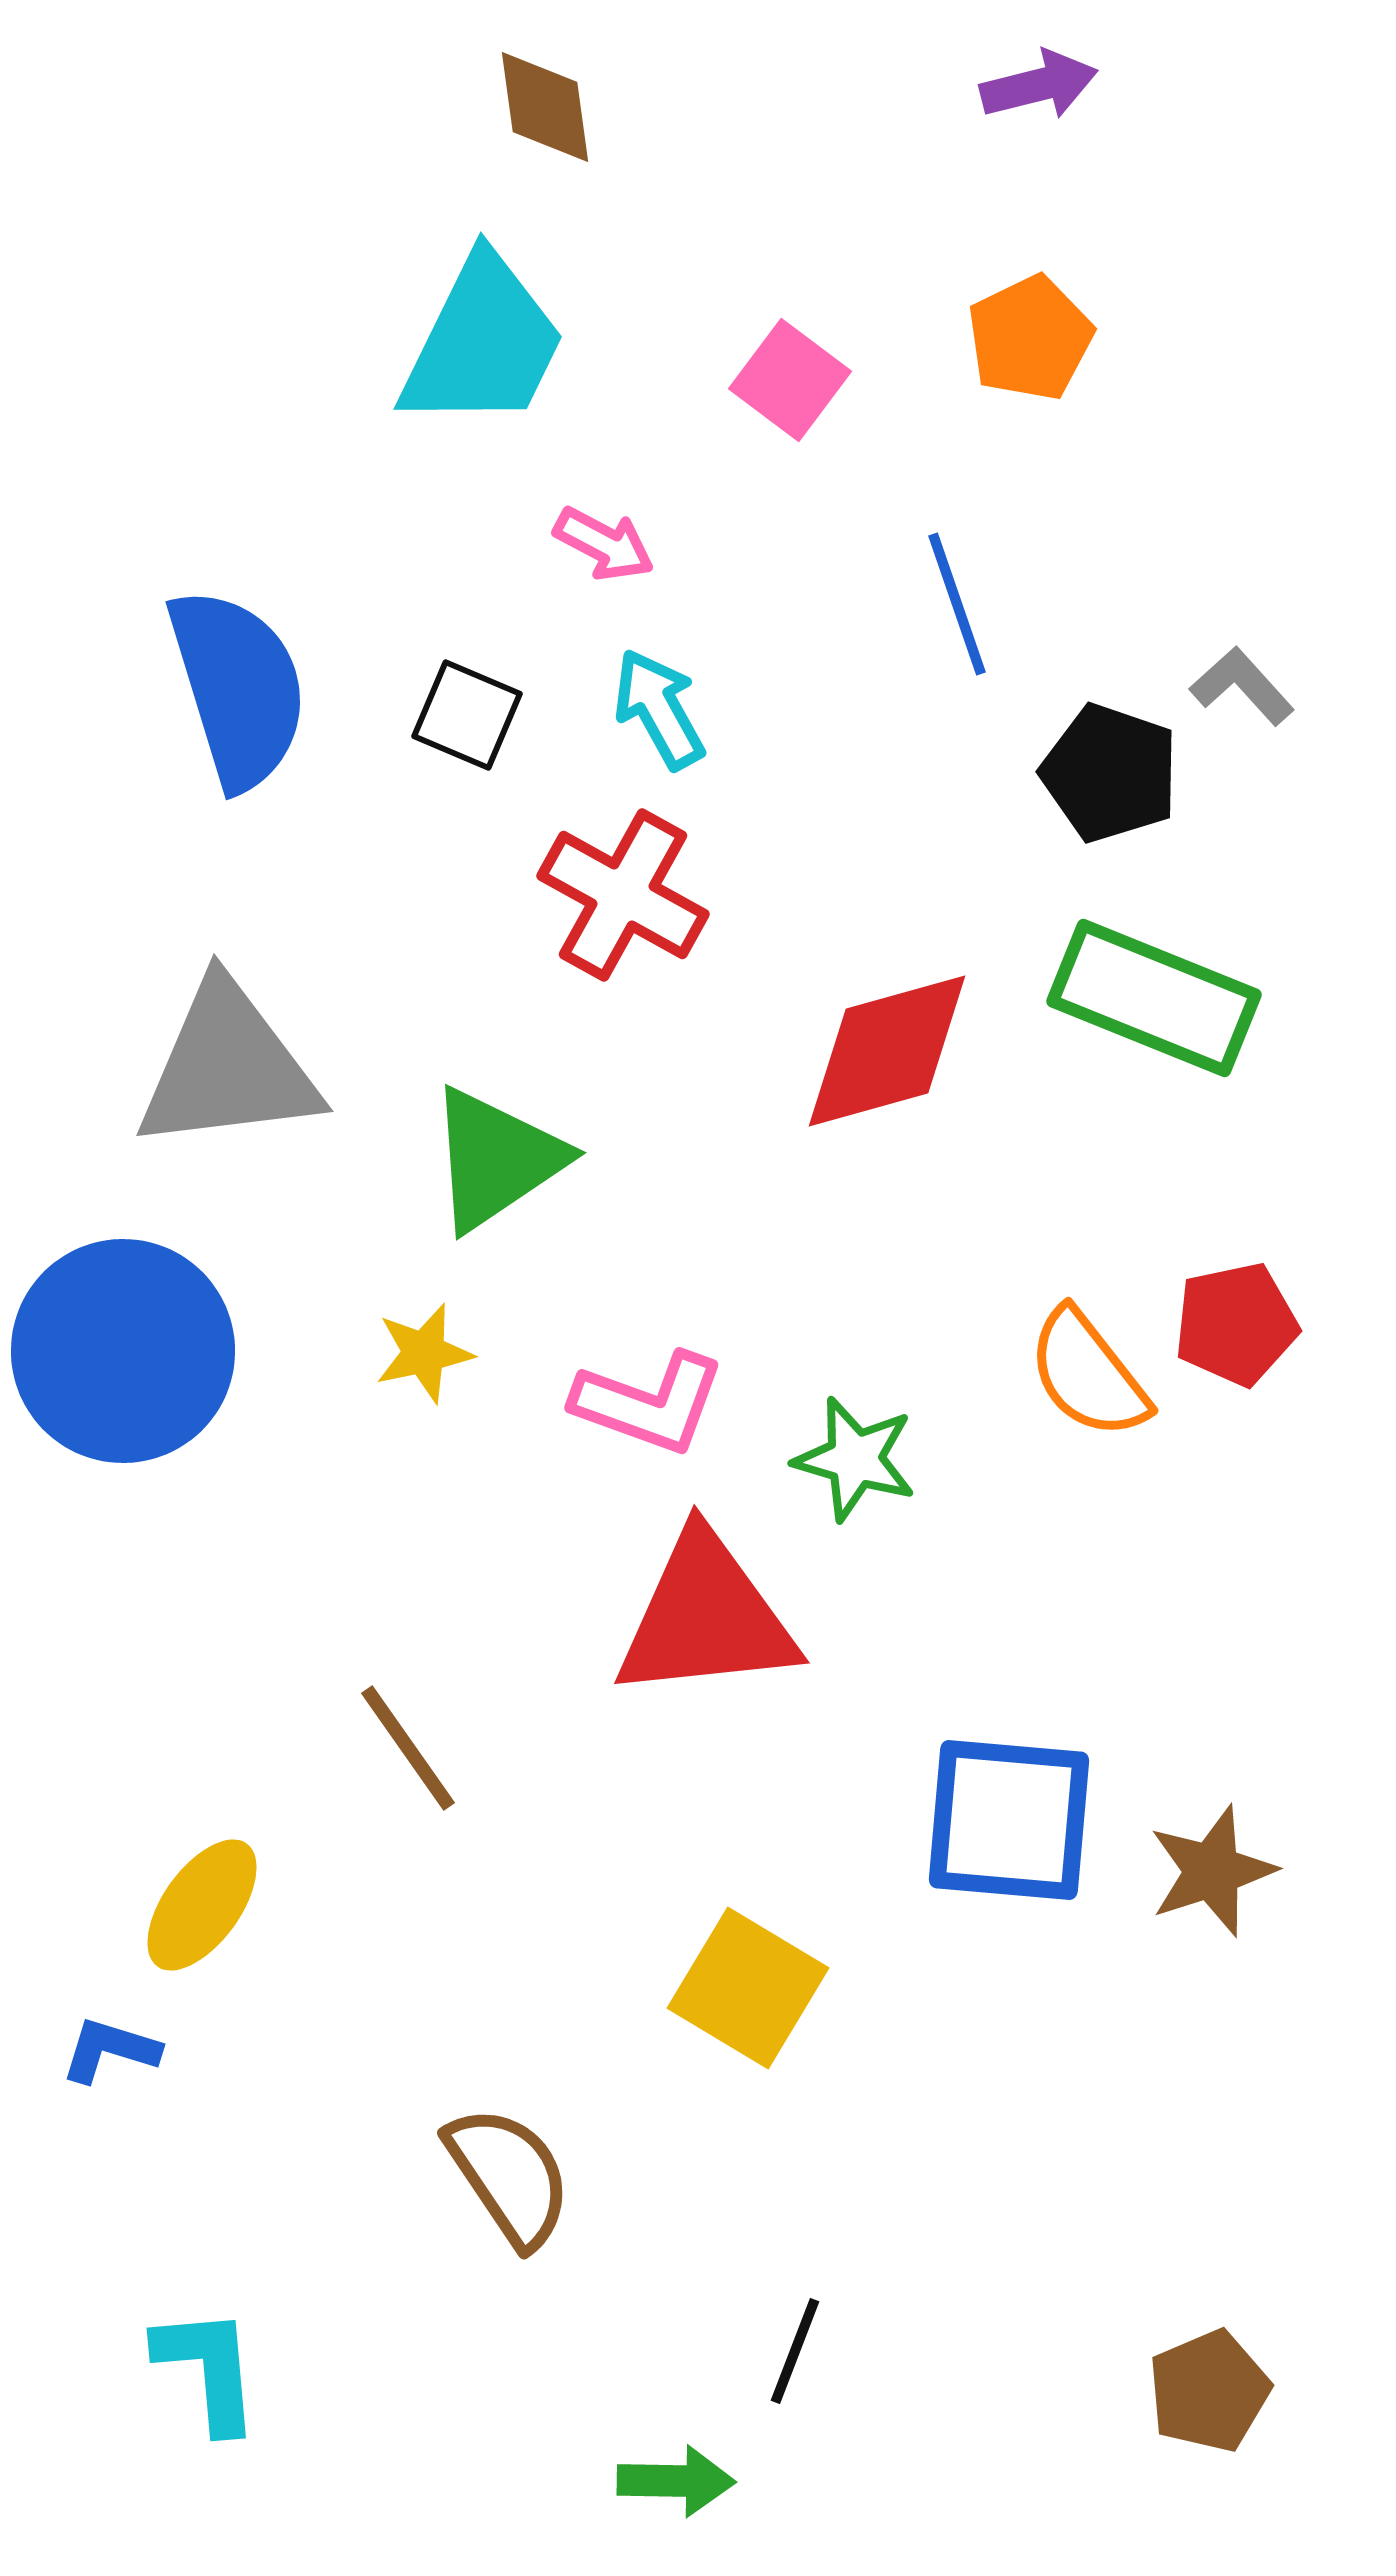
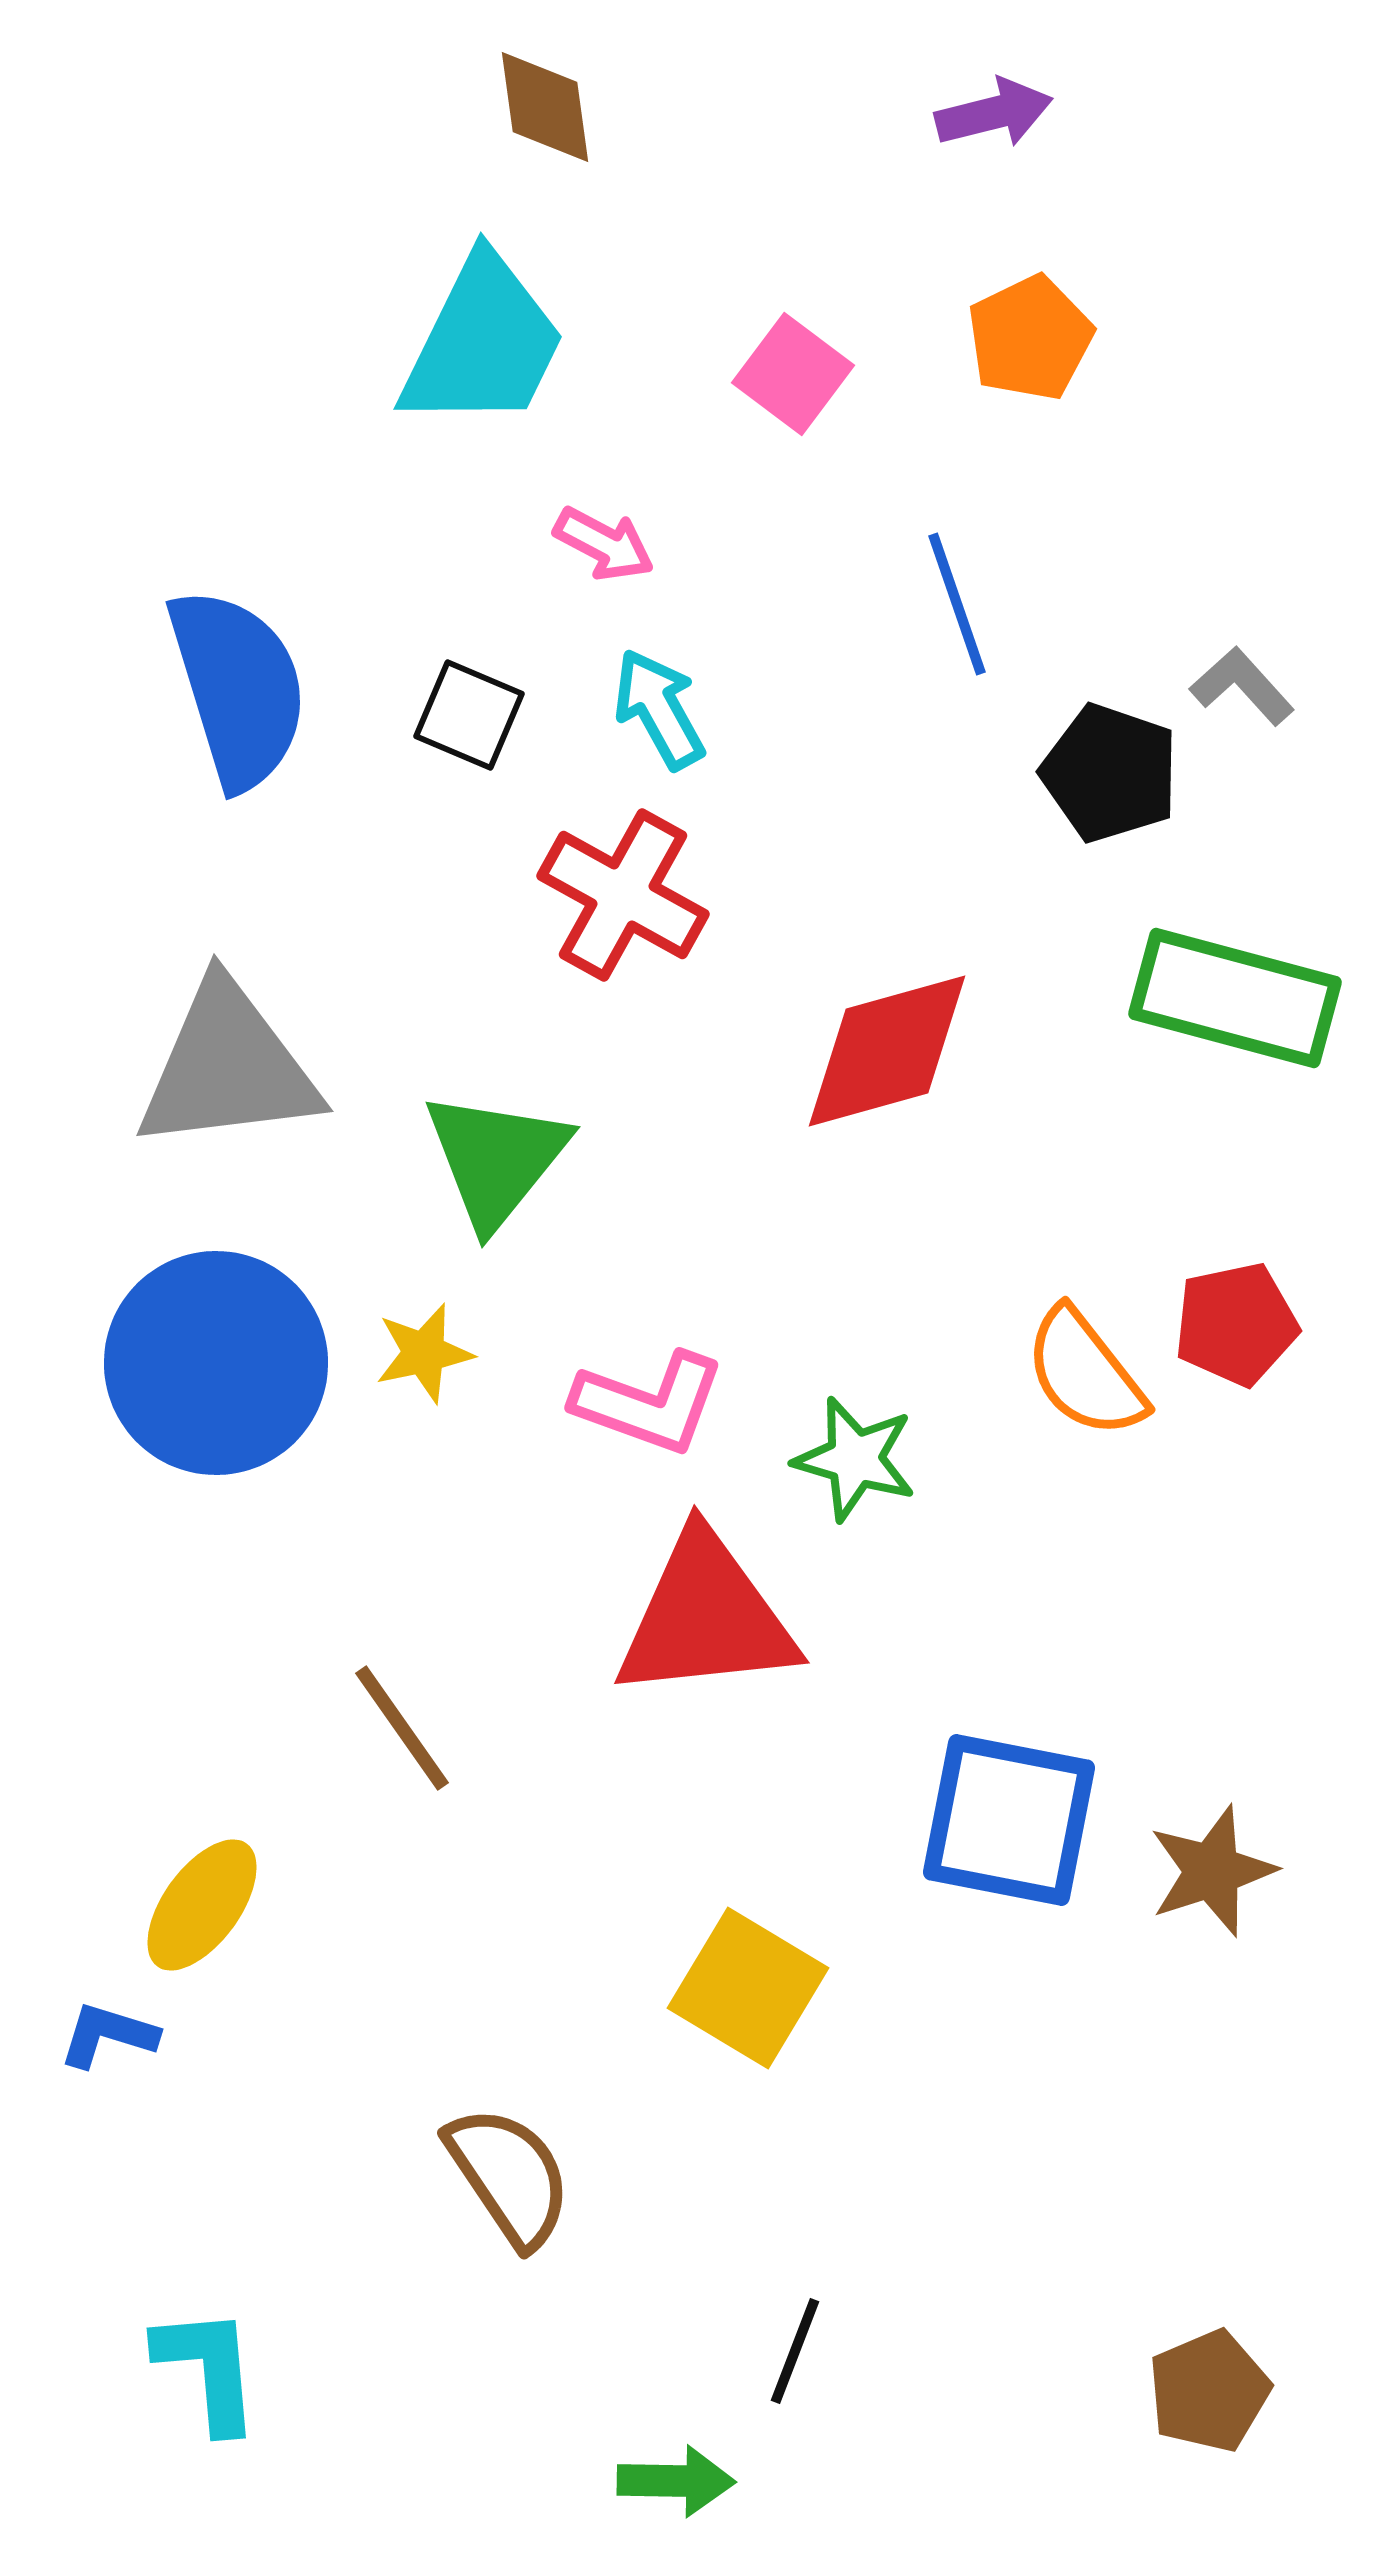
purple arrow: moved 45 px left, 28 px down
pink square: moved 3 px right, 6 px up
black square: moved 2 px right
green rectangle: moved 81 px right; rotated 7 degrees counterclockwise
green triangle: rotated 17 degrees counterclockwise
blue circle: moved 93 px right, 12 px down
orange semicircle: moved 3 px left, 1 px up
brown line: moved 6 px left, 20 px up
blue square: rotated 6 degrees clockwise
blue L-shape: moved 2 px left, 15 px up
